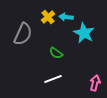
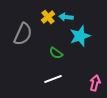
cyan star: moved 4 px left, 3 px down; rotated 25 degrees clockwise
